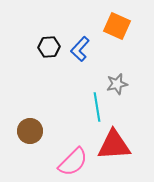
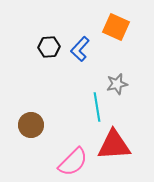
orange square: moved 1 px left, 1 px down
brown circle: moved 1 px right, 6 px up
